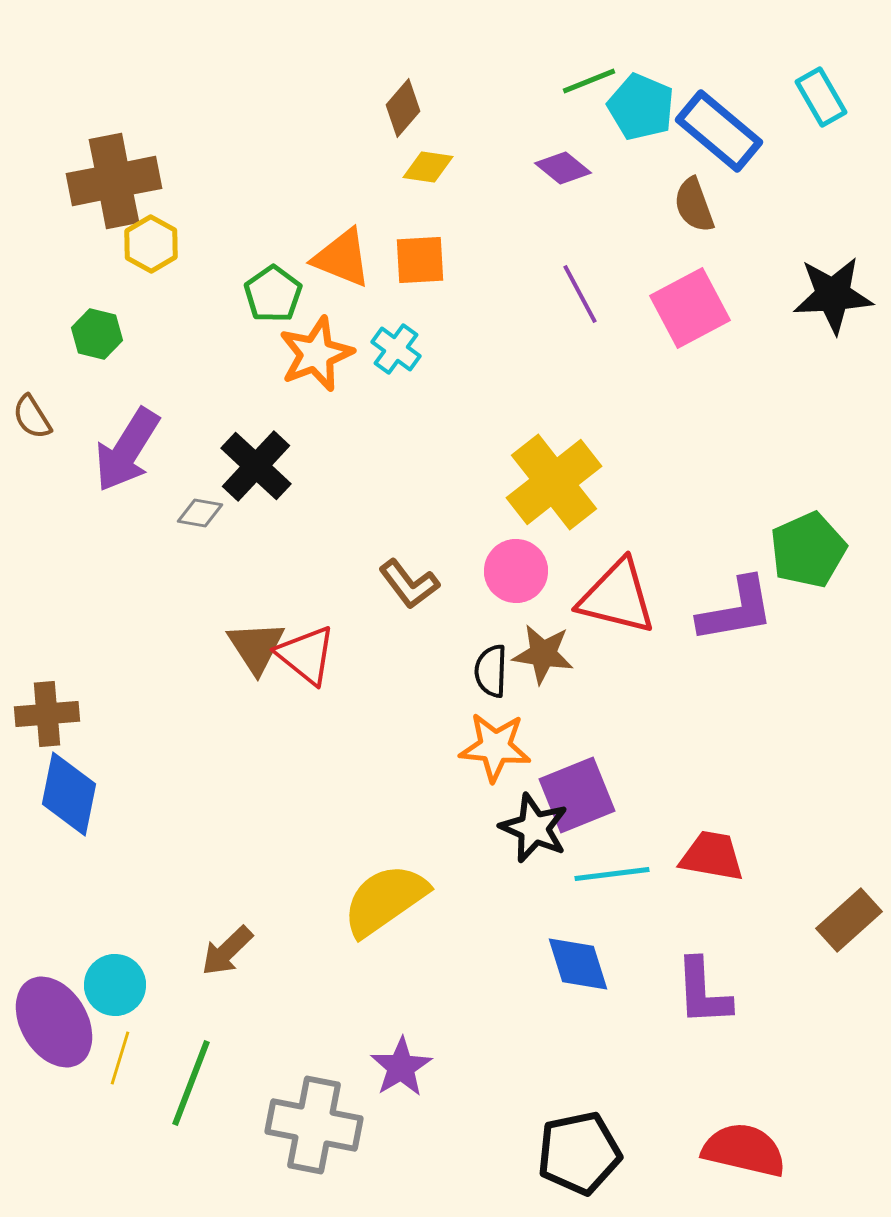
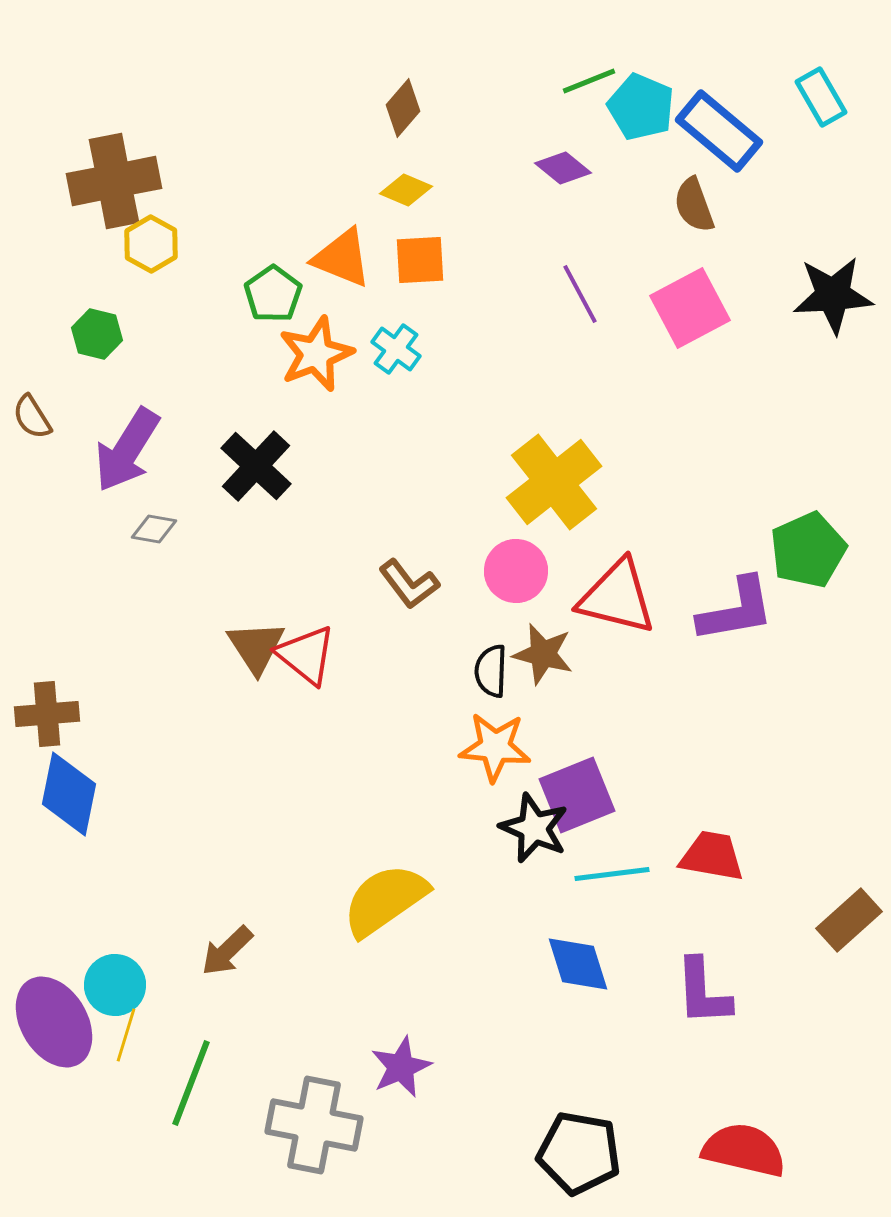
yellow diamond at (428, 167): moved 22 px left, 23 px down; rotated 15 degrees clockwise
gray diamond at (200, 513): moved 46 px left, 16 px down
brown star at (543, 654): rotated 6 degrees clockwise
yellow line at (120, 1058): moved 6 px right, 23 px up
purple star at (401, 1067): rotated 8 degrees clockwise
black pentagon at (579, 1153): rotated 22 degrees clockwise
